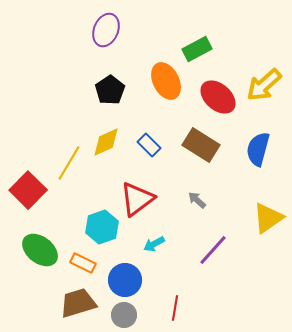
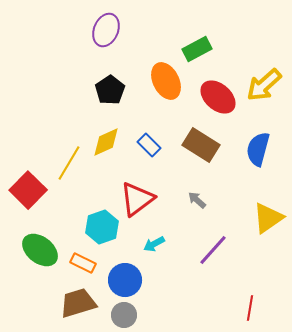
red line: moved 75 px right
